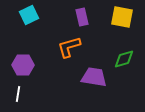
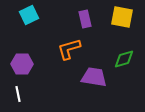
purple rectangle: moved 3 px right, 2 px down
orange L-shape: moved 2 px down
purple hexagon: moved 1 px left, 1 px up
white line: rotated 21 degrees counterclockwise
